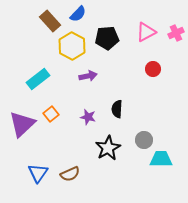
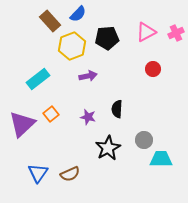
yellow hexagon: rotated 12 degrees clockwise
